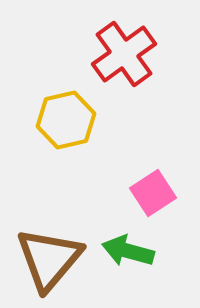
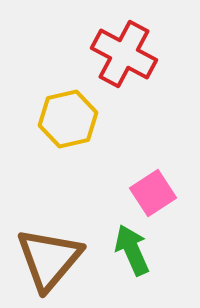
red cross: rotated 26 degrees counterclockwise
yellow hexagon: moved 2 px right, 1 px up
green arrow: moved 4 px right, 1 px up; rotated 51 degrees clockwise
